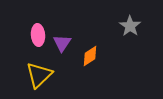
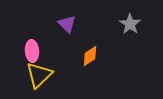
gray star: moved 2 px up
pink ellipse: moved 6 px left, 16 px down
purple triangle: moved 5 px right, 19 px up; rotated 18 degrees counterclockwise
